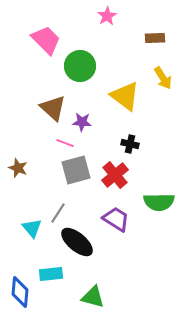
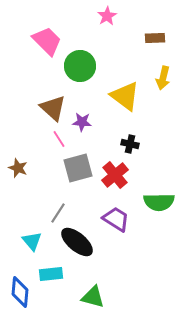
pink trapezoid: moved 1 px right, 1 px down
yellow arrow: rotated 45 degrees clockwise
pink line: moved 6 px left, 4 px up; rotated 36 degrees clockwise
gray square: moved 2 px right, 2 px up
cyan triangle: moved 13 px down
